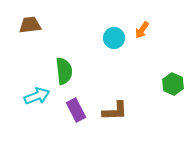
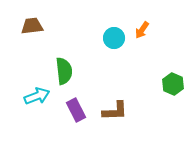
brown trapezoid: moved 2 px right, 1 px down
